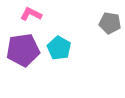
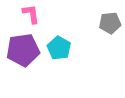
pink L-shape: rotated 55 degrees clockwise
gray pentagon: rotated 15 degrees counterclockwise
